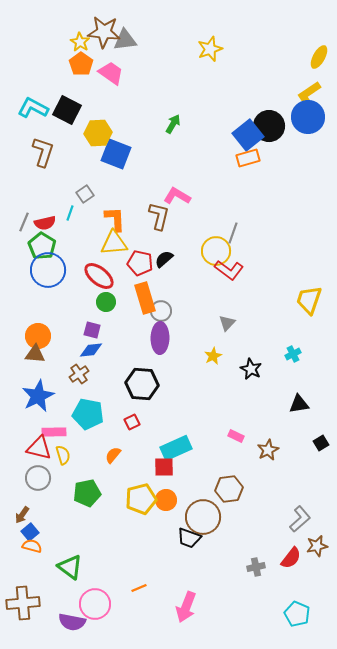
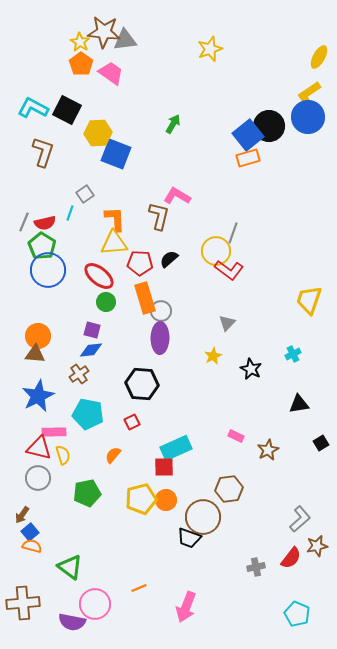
black semicircle at (164, 259): moved 5 px right
red pentagon at (140, 263): rotated 10 degrees counterclockwise
